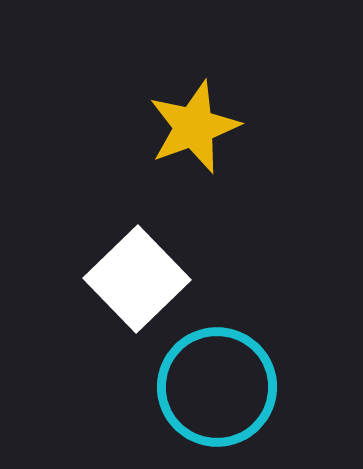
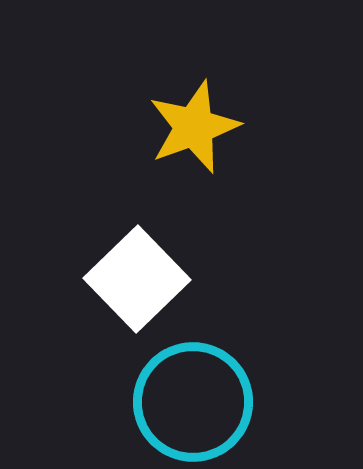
cyan circle: moved 24 px left, 15 px down
